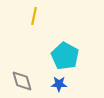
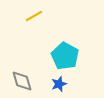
yellow line: rotated 48 degrees clockwise
blue star: rotated 21 degrees counterclockwise
